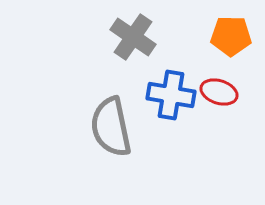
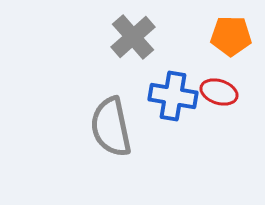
gray cross: rotated 15 degrees clockwise
blue cross: moved 2 px right, 1 px down
